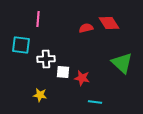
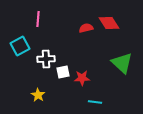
cyan square: moved 1 px left, 1 px down; rotated 36 degrees counterclockwise
white square: rotated 16 degrees counterclockwise
red star: rotated 14 degrees counterclockwise
yellow star: moved 2 px left; rotated 24 degrees clockwise
